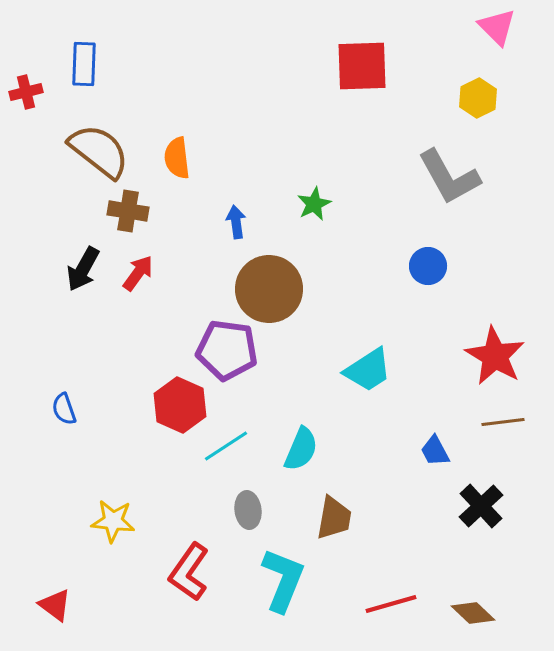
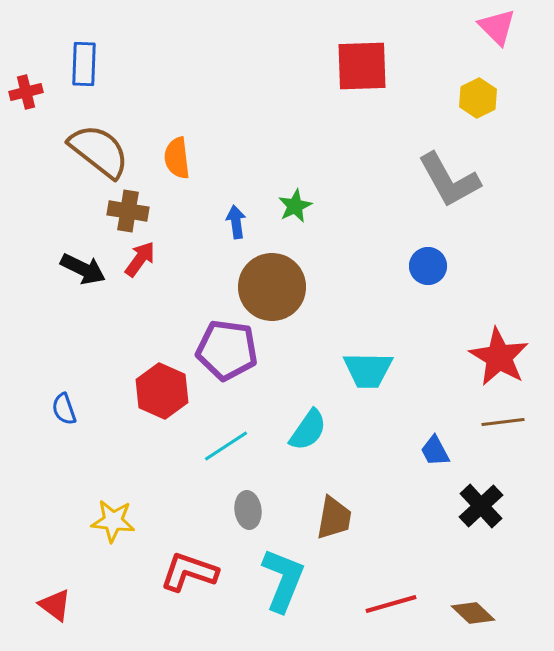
gray L-shape: moved 3 px down
green star: moved 19 px left, 2 px down
black arrow: rotated 93 degrees counterclockwise
red arrow: moved 2 px right, 14 px up
brown circle: moved 3 px right, 2 px up
red star: moved 4 px right, 1 px down
cyan trapezoid: rotated 34 degrees clockwise
red hexagon: moved 18 px left, 14 px up
cyan semicircle: moved 7 px right, 19 px up; rotated 12 degrees clockwise
red L-shape: rotated 74 degrees clockwise
